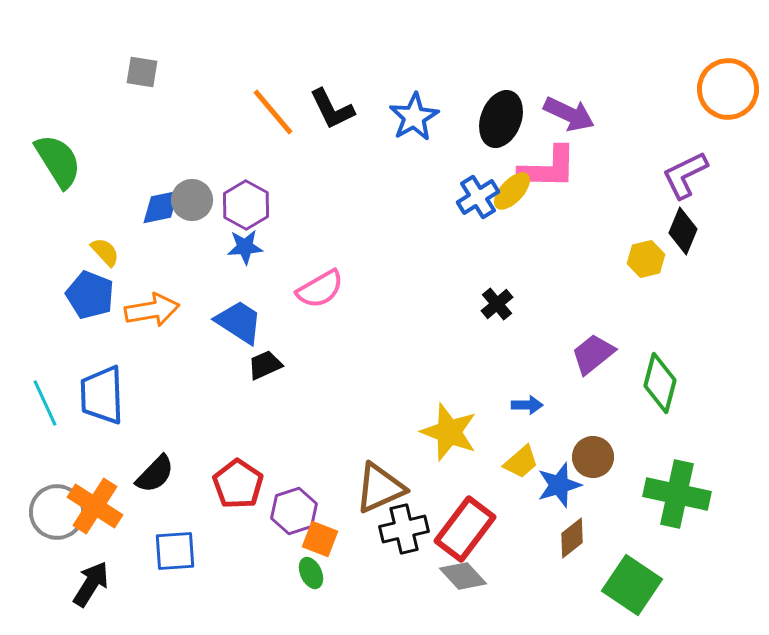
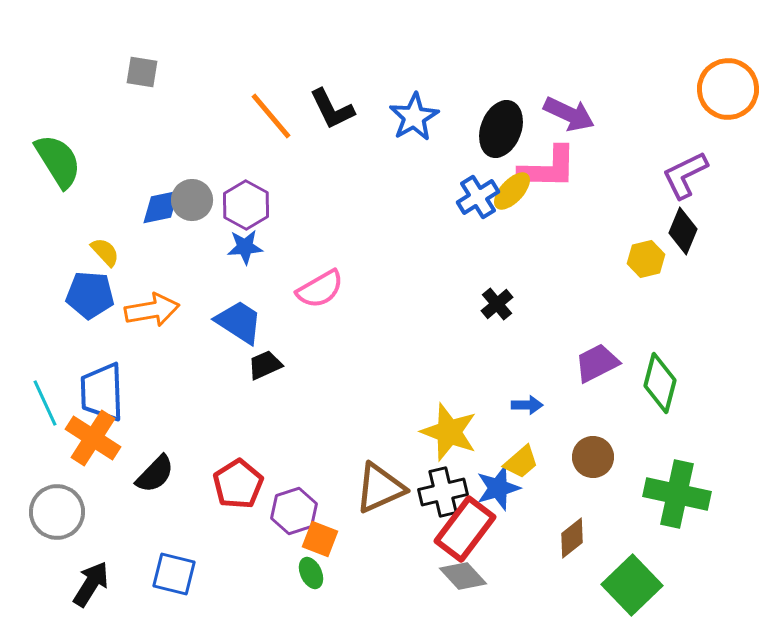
orange line at (273, 112): moved 2 px left, 4 px down
black ellipse at (501, 119): moved 10 px down
blue pentagon at (90, 295): rotated 18 degrees counterclockwise
purple trapezoid at (593, 354): moved 4 px right, 9 px down; rotated 12 degrees clockwise
blue trapezoid at (102, 395): moved 3 px up
red pentagon at (238, 484): rotated 6 degrees clockwise
blue star at (559, 485): moved 61 px left, 3 px down
orange cross at (95, 506): moved 2 px left, 68 px up
black cross at (404, 529): moved 39 px right, 37 px up
blue square at (175, 551): moved 1 px left, 23 px down; rotated 18 degrees clockwise
green square at (632, 585): rotated 12 degrees clockwise
